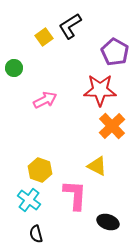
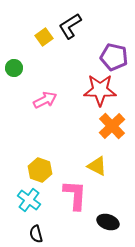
purple pentagon: moved 1 px left, 5 px down; rotated 16 degrees counterclockwise
